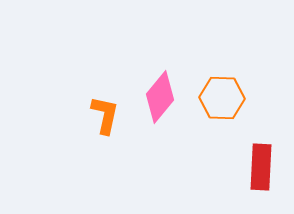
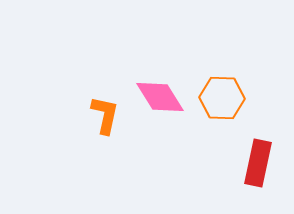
pink diamond: rotated 72 degrees counterclockwise
red rectangle: moved 3 px left, 4 px up; rotated 9 degrees clockwise
